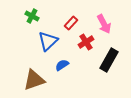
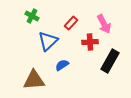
red cross: moved 4 px right; rotated 28 degrees clockwise
black rectangle: moved 1 px right, 1 px down
brown triangle: rotated 15 degrees clockwise
